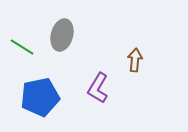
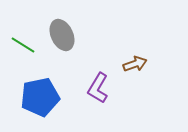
gray ellipse: rotated 40 degrees counterclockwise
green line: moved 1 px right, 2 px up
brown arrow: moved 4 px down; rotated 65 degrees clockwise
